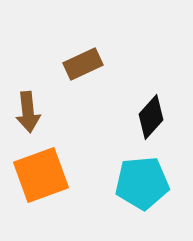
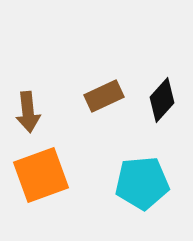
brown rectangle: moved 21 px right, 32 px down
black diamond: moved 11 px right, 17 px up
